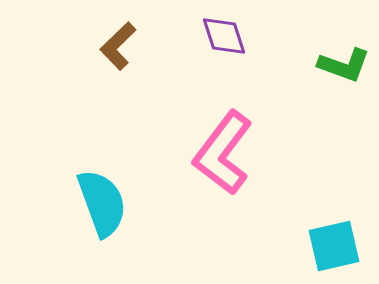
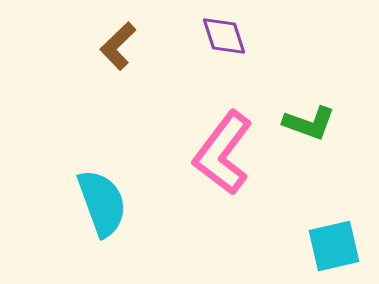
green L-shape: moved 35 px left, 58 px down
